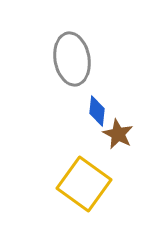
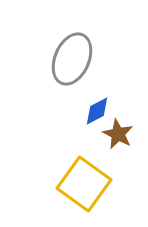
gray ellipse: rotated 33 degrees clockwise
blue diamond: rotated 56 degrees clockwise
